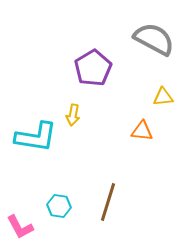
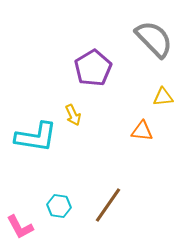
gray semicircle: rotated 18 degrees clockwise
yellow arrow: rotated 35 degrees counterclockwise
brown line: moved 3 px down; rotated 18 degrees clockwise
